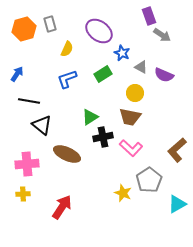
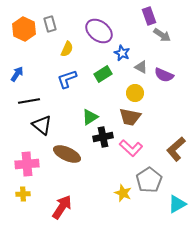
orange hexagon: rotated 20 degrees counterclockwise
black line: rotated 20 degrees counterclockwise
brown L-shape: moved 1 px left, 1 px up
